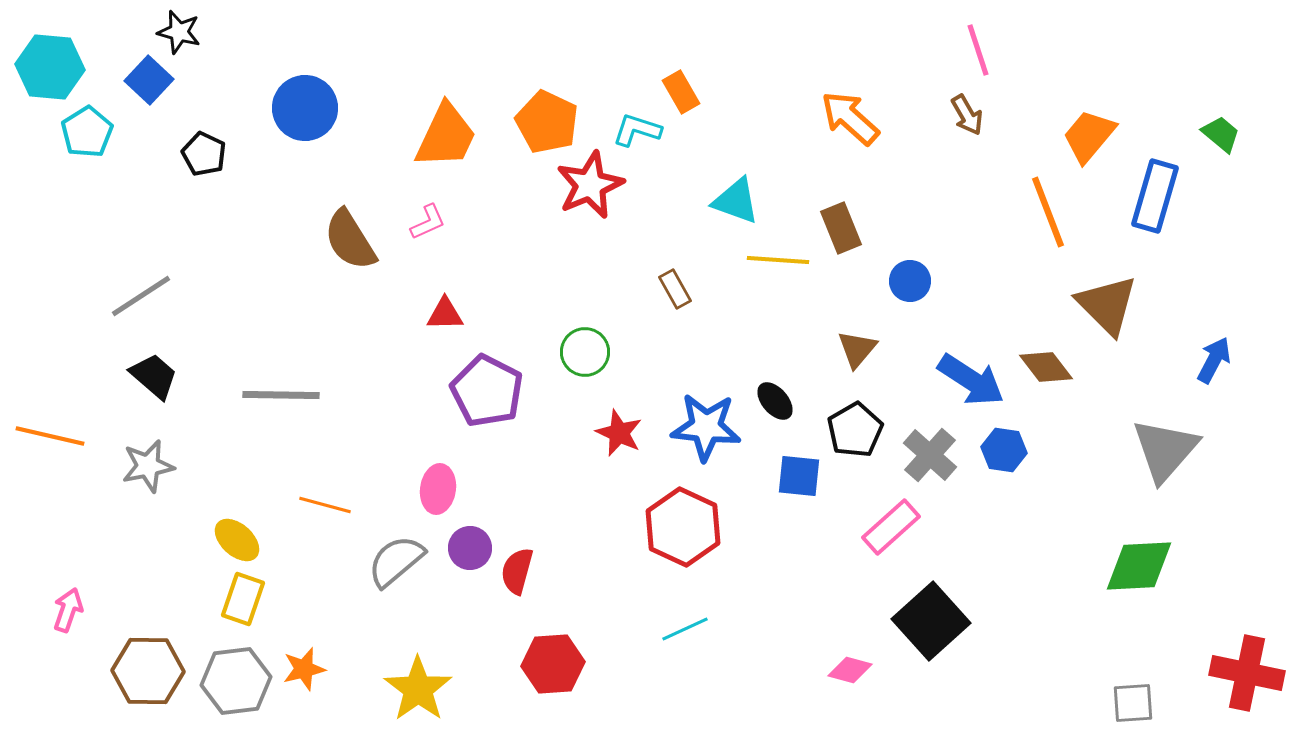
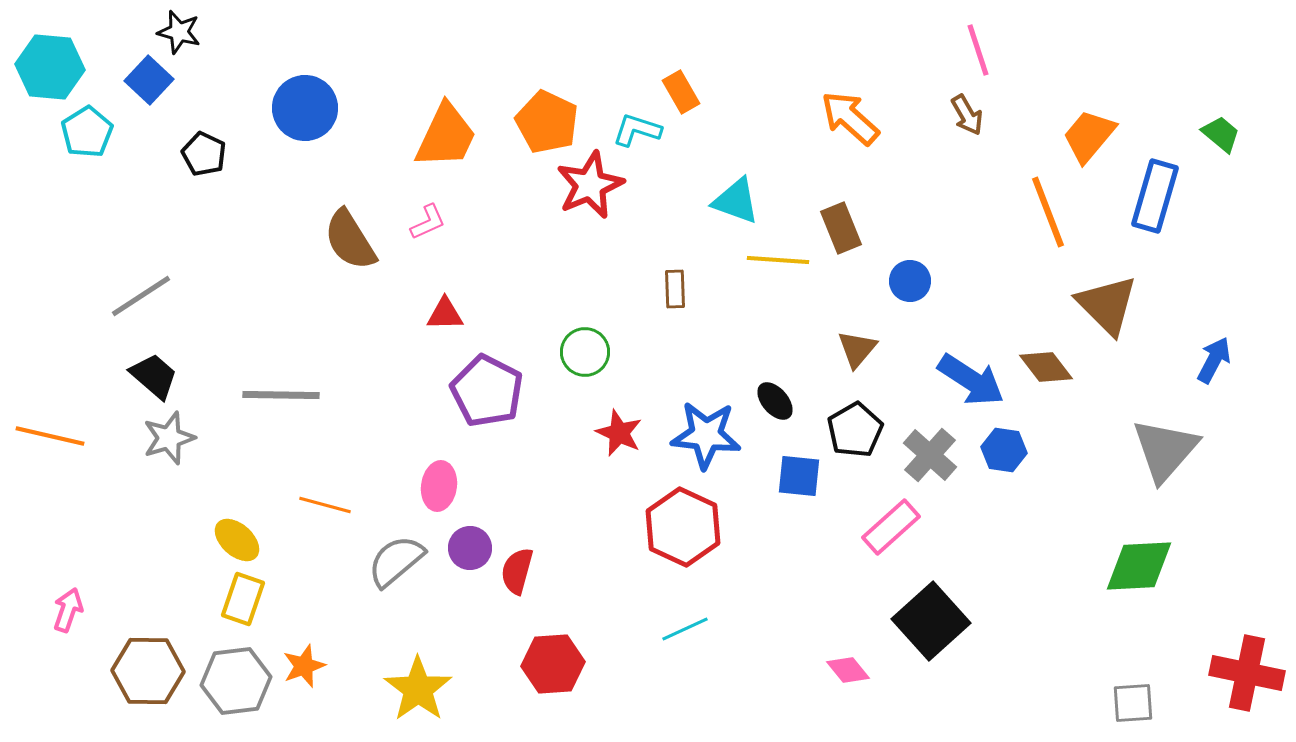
brown rectangle at (675, 289): rotated 27 degrees clockwise
blue star at (706, 427): moved 8 px down
gray star at (148, 466): moved 21 px right, 28 px up; rotated 6 degrees counterclockwise
pink ellipse at (438, 489): moved 1 px right, 3 px up
orange star at (304, 669): moved 3 px up; rotated 6 degrees counterclockwise
pink diamond at (850, 670): moved 2 px left; rotated 36 degrees clockwise
